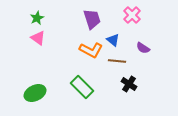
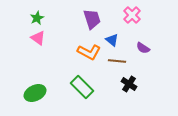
blue triangle: moved 1 px left
orange L-shape: moved 2 px left, 2 px down
